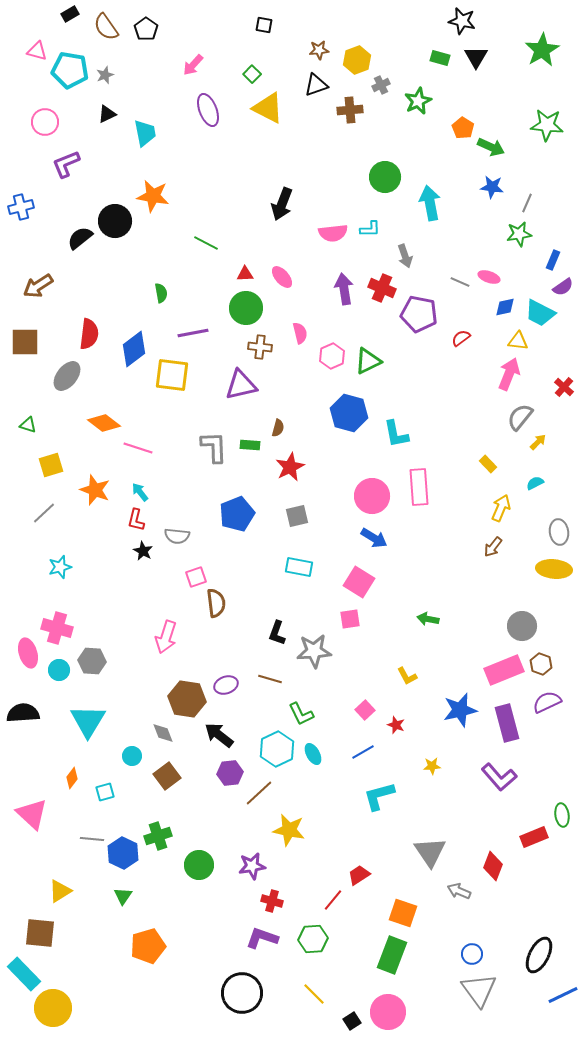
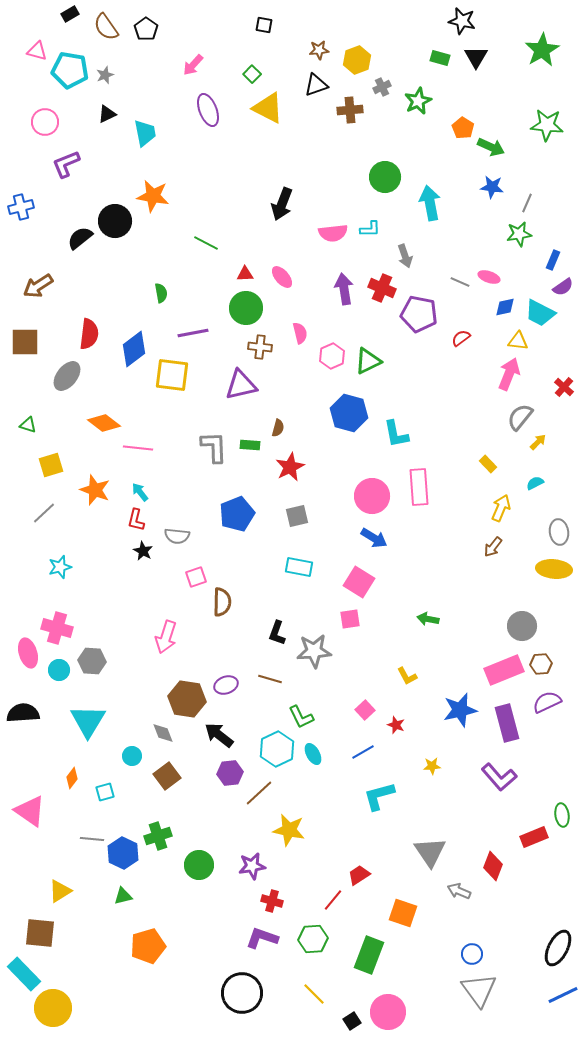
gray cross at (381, 85): moved 1 px right, 2 px down
pink line at (138, 448): rotated 12 degrees counterclockwise
brown semicircle at (216, 603): moved 6 px right, 1 px up; rotated 8 degrees clockwise
brown hexagon at (541, 664): rotated 25 degrees counterclockwise
green L-shape at (301, 714): moved 3 px down
pink triangle at (32, 814): moved 2 px left, 3 px up; rotated 8 degrees counterclockwise
green triangle at (123, 896): rotated 42 degrees clockwise
green rectangle at (392, 955): moved 23 px left
black ellipse at (539, 955): moved 19 px right, 7 px up
